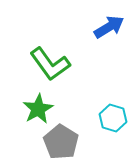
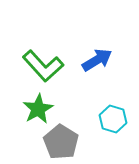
blue arrow: moved 12 px left, 33 px down
green L-shape: moved 7 px left, 2 px down; rotated 6 degrees counterclockwise
cyan hexagon: moved 1 px down
